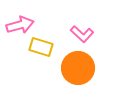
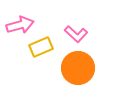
pink L-shape: moved 6 px left
yellow rectangle: rotated 40 degrees counterclockwise
